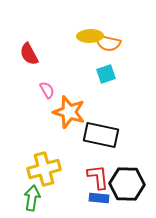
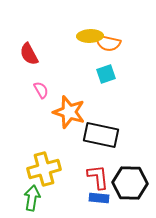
pink semicircle: moved 6 px left
black hexagon: moved 3 px right, 1 px up
